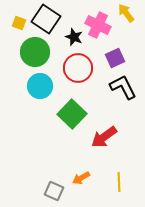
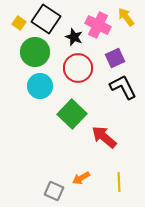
yellow arrow: moved 4 px down
yellow square: rotated 16 degrees clockwise
red arrow: rotated 76 degrees clockwise
